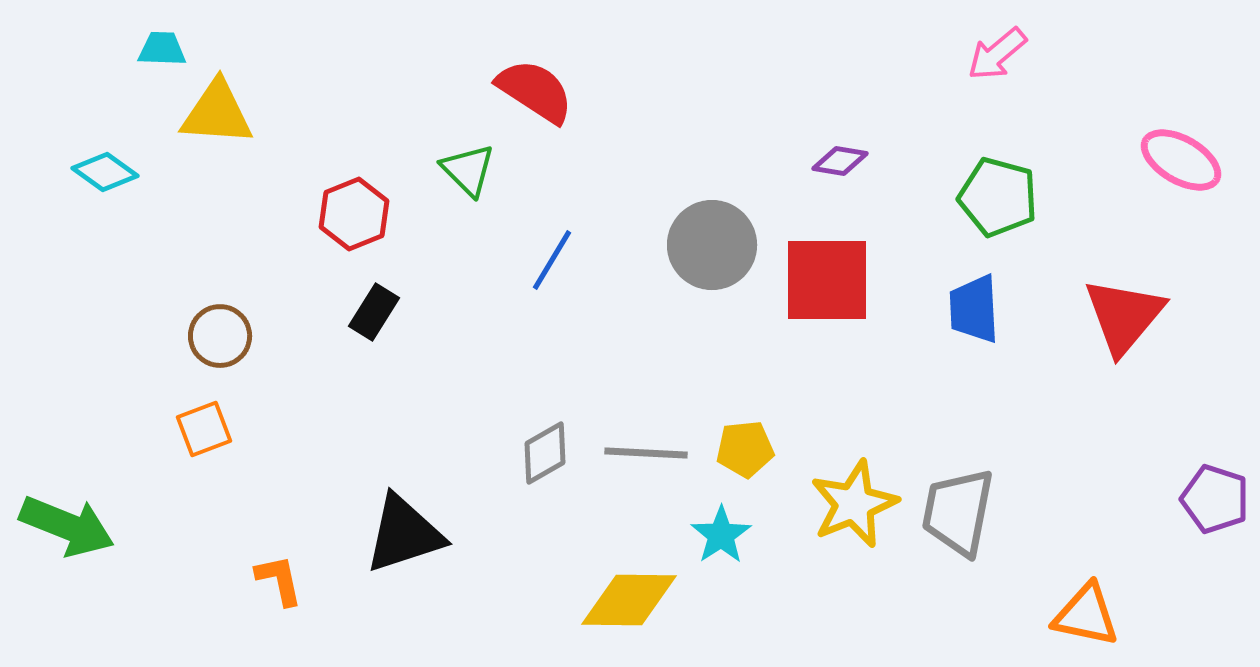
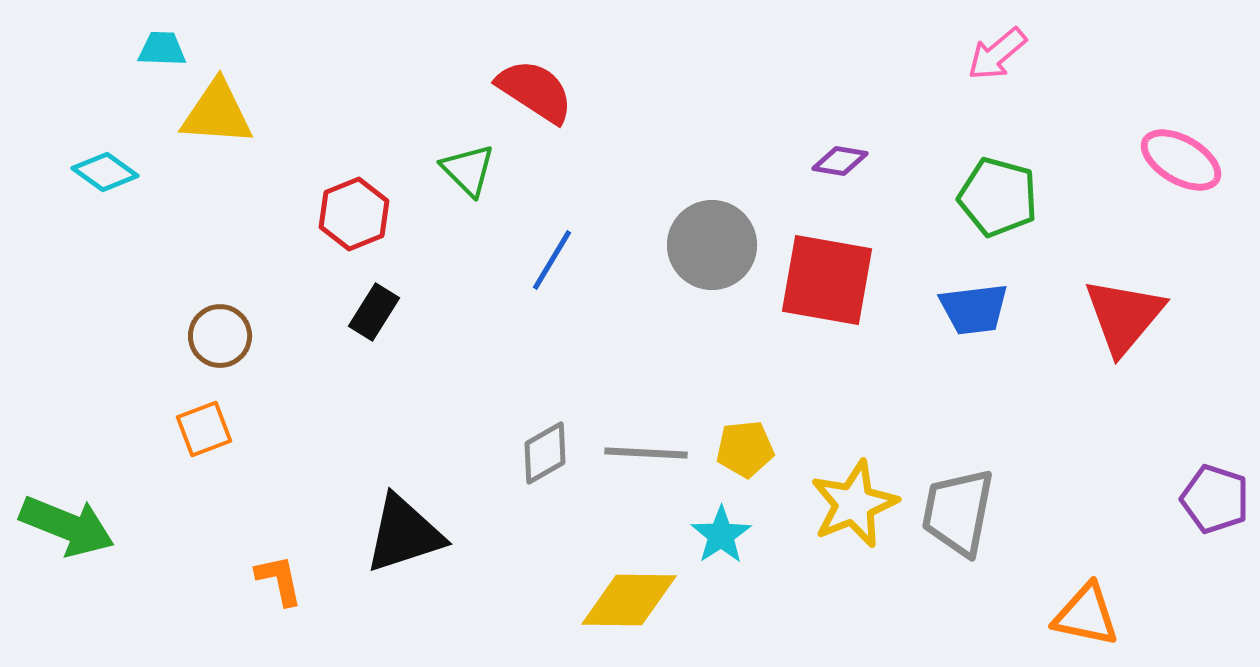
red square: rotated 10 degrees clockwise
blue trapezoid: rotated 94 degrees counterclockwise
